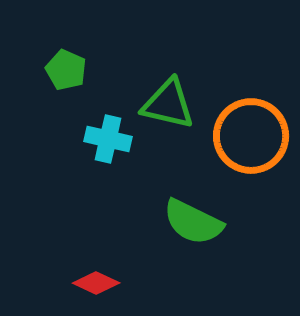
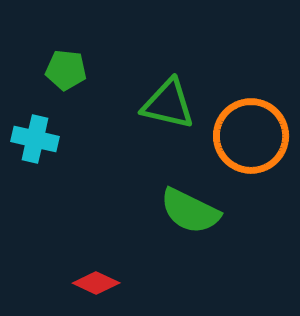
green pentagon: rotated 18 degrees counterclockwise
cyan cross: moved 73 px left
green semicircle: moved 3 px left, 11 px up
